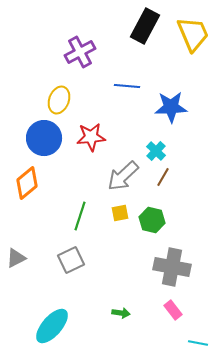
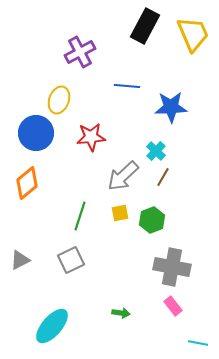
blue circle: moved 8 px left, 5 px up
green hexagon: rotated 25 degrees clockwise
gray triangle: moved 4 px right, 2 px down
pink rectangle: moved 4 px up
